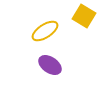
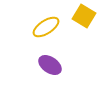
yellow ellipse: moved 1 px right, 4 px up
